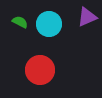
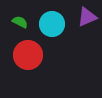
cyan circle: moved 3 px right
red circle: moved 12 px left, 15 px up
